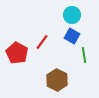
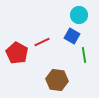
cyan circle: moved 7 px right
red line: rotated 28 degrees clockwise
brown hexagon: rotated 20 degrees counterclockwise
